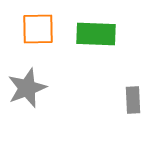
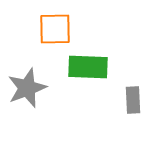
orange square: moved 17 px right
green rectangle: moved 8 px left, 33 px down
